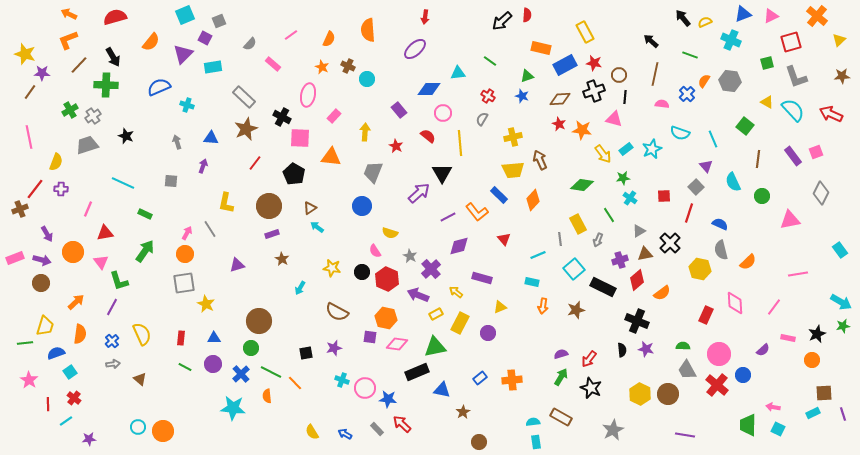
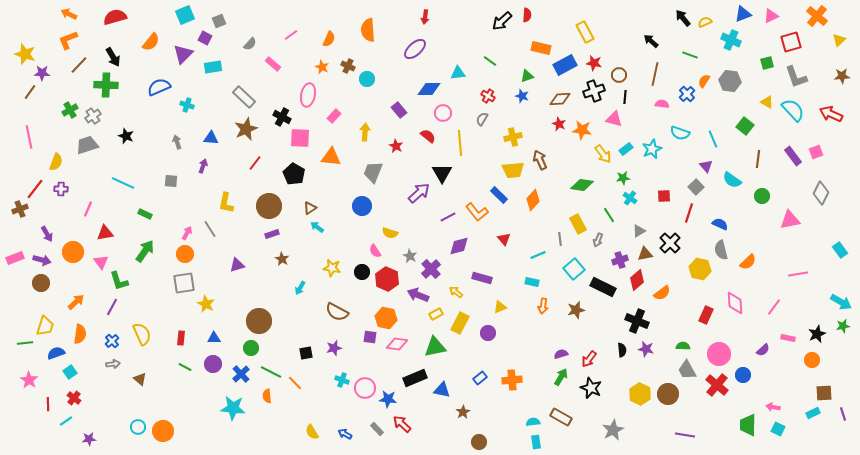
cyan semicircle at (733, 182): moved 1 px left, 2 px up; rotated 30 degrees counterclockwise
black rectangle at (417, 372): moved 2 px left, 6 px down
